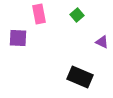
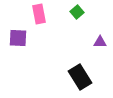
green square: moved 3 px up
purple triangle: moved 2 px left; rotated 24 degrees counterclockwise
black rectangle: rotated 35 degrees clockwise
